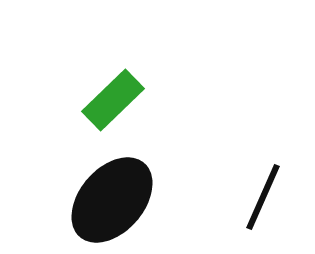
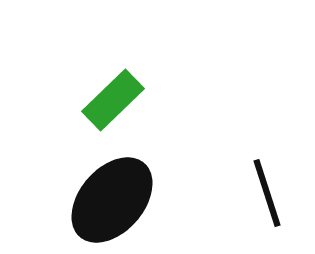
black line: moved 4 px right, 4 px up; rotated 42 degrees counterclockwise
